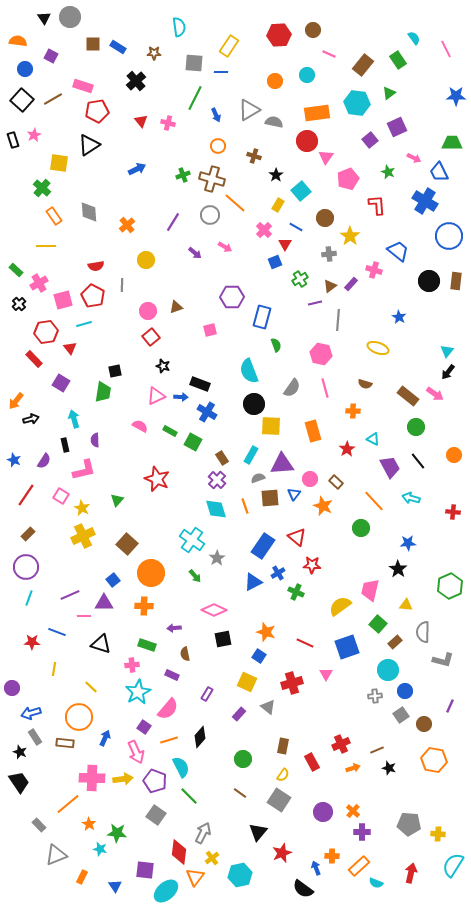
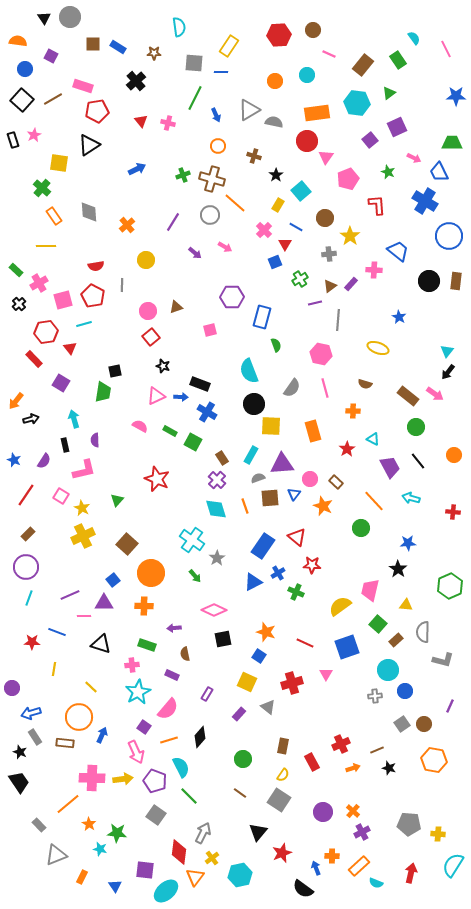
pink cross at (374, 270): rotated 14 degrees counterclockwise
brown rectangle at (395, 642): moved 1 px right, 2 px up
gray square at (401, 715): moved 1 px right, 9 px down
blue arrow at (105, 738): moved 3 px left, 3 px up
purple cross at (362, 832): rotated 28 degrees counterclockwise
